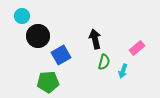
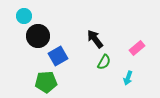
cyan circle: moved 2 px right
black arrow: rotated 24 degrees counterclockwise
blue square: moved 3 px left, 1 px down
green semicircle: rotated 14 degrees clockwise
cyan arrow: moved 5 px right, 7 px down
green pentagon: moved 2 px left
